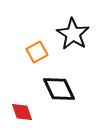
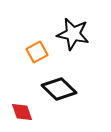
black star: rotated 20 degrees counterclockwise
black diamond: rotated 20 degrees counterclockwise
